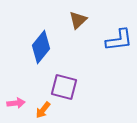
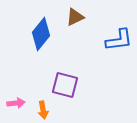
brown triangle: moved 3 px left, 3 px up; rotated 18 degrees clockwise
blue diamond: moved 13 px up
purple square: moved 1 px right, 2 px up
orange arrow: rotated 48 degrees counterclockwise
